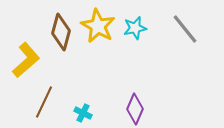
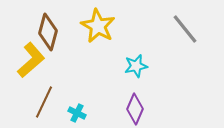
cyan star: moved 1 px right, 38 px down
brown diamond: moved 13 px left
yellow L-shape: moved 5 px right
cyan cross: moved 6 px left
